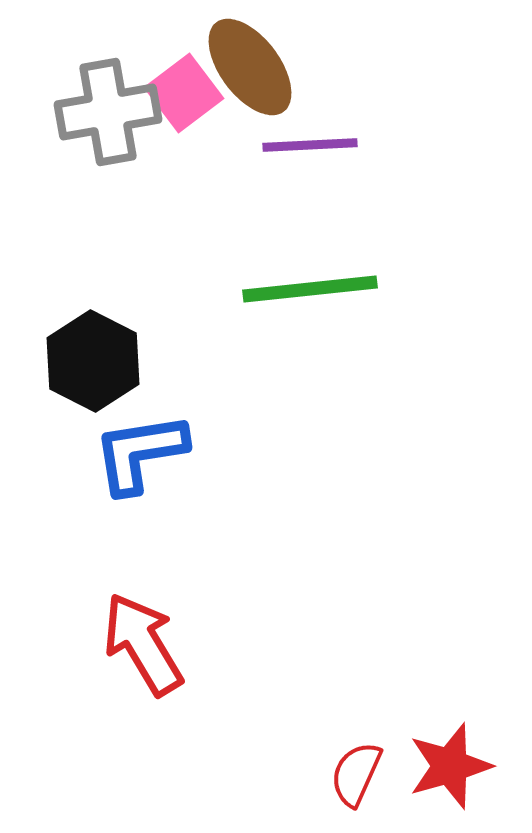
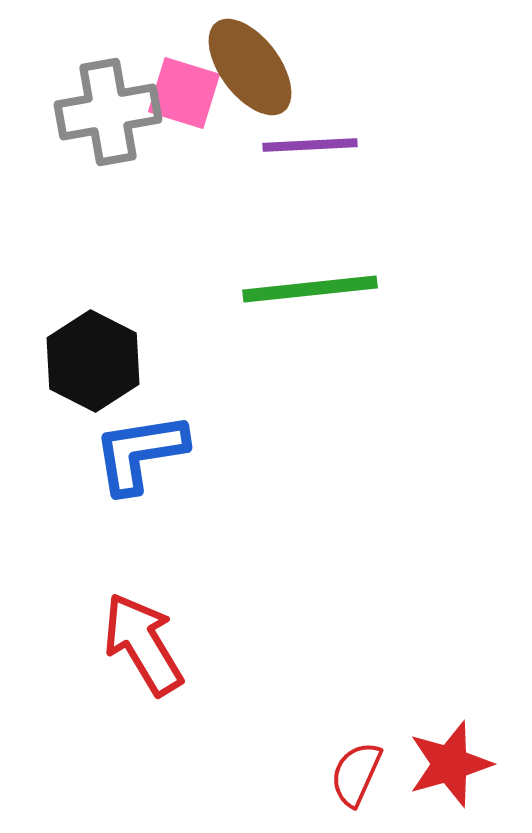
pink square: rotated 36 degrees counterclockwise
red star: moved 2 px up
